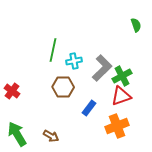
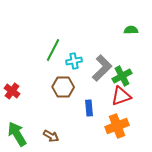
green semicircle: moved 5 px left, 5 px down; rotated 72 degrees counterclockwise
green line: rotated 15 degrees clockwise
blue rectangle: rotated 42 degrees counterclockwise
